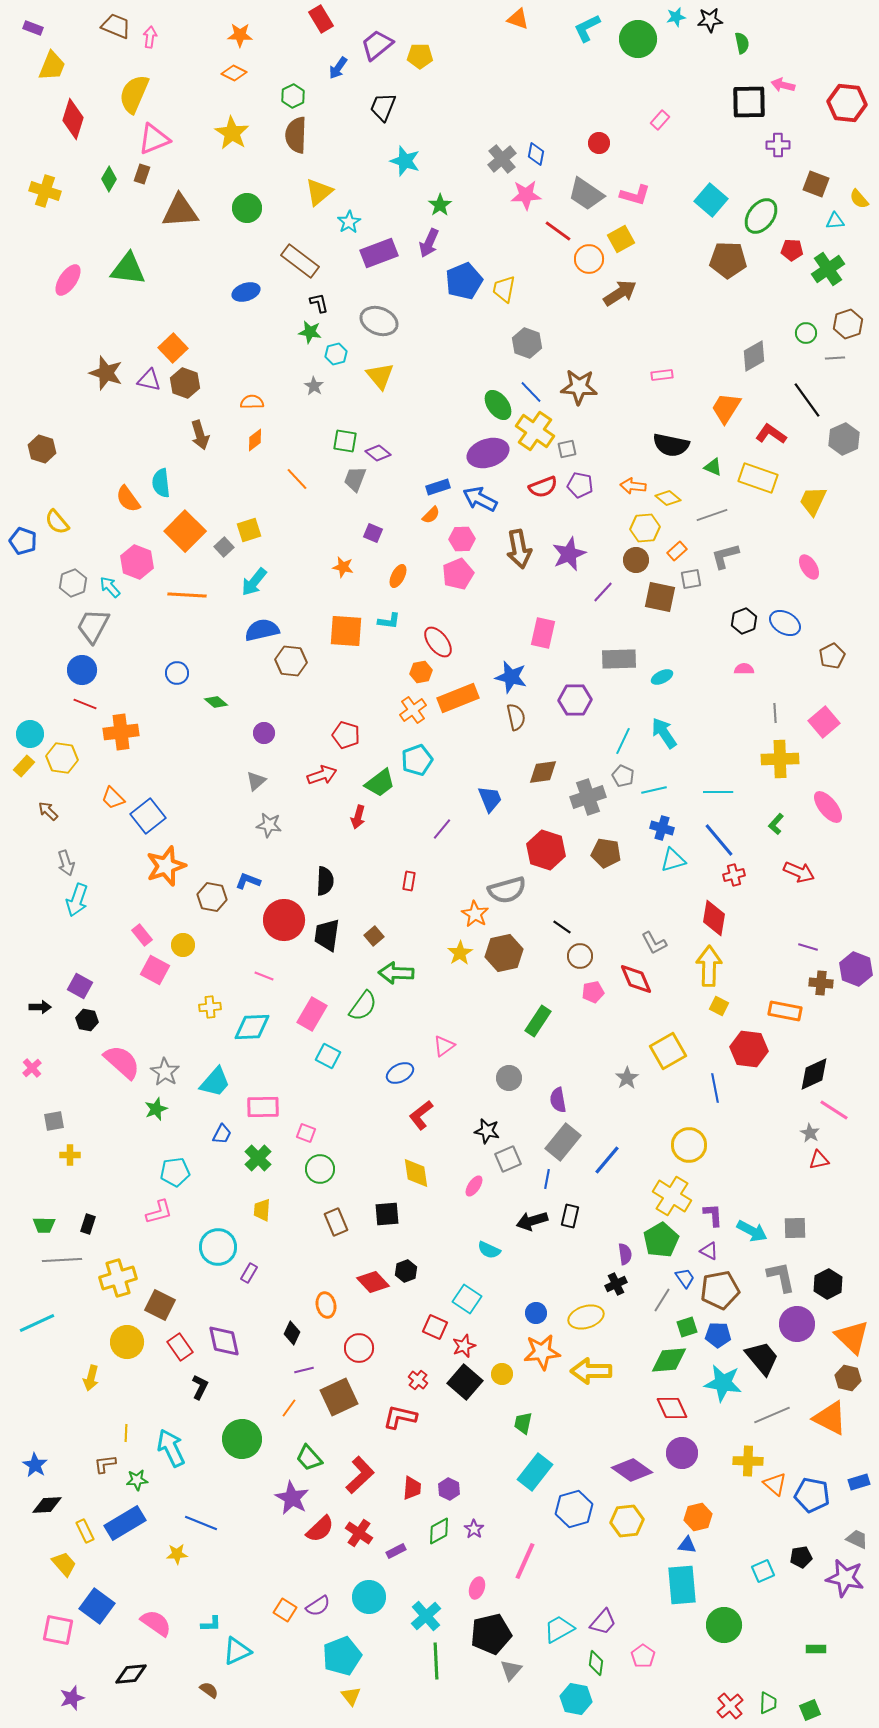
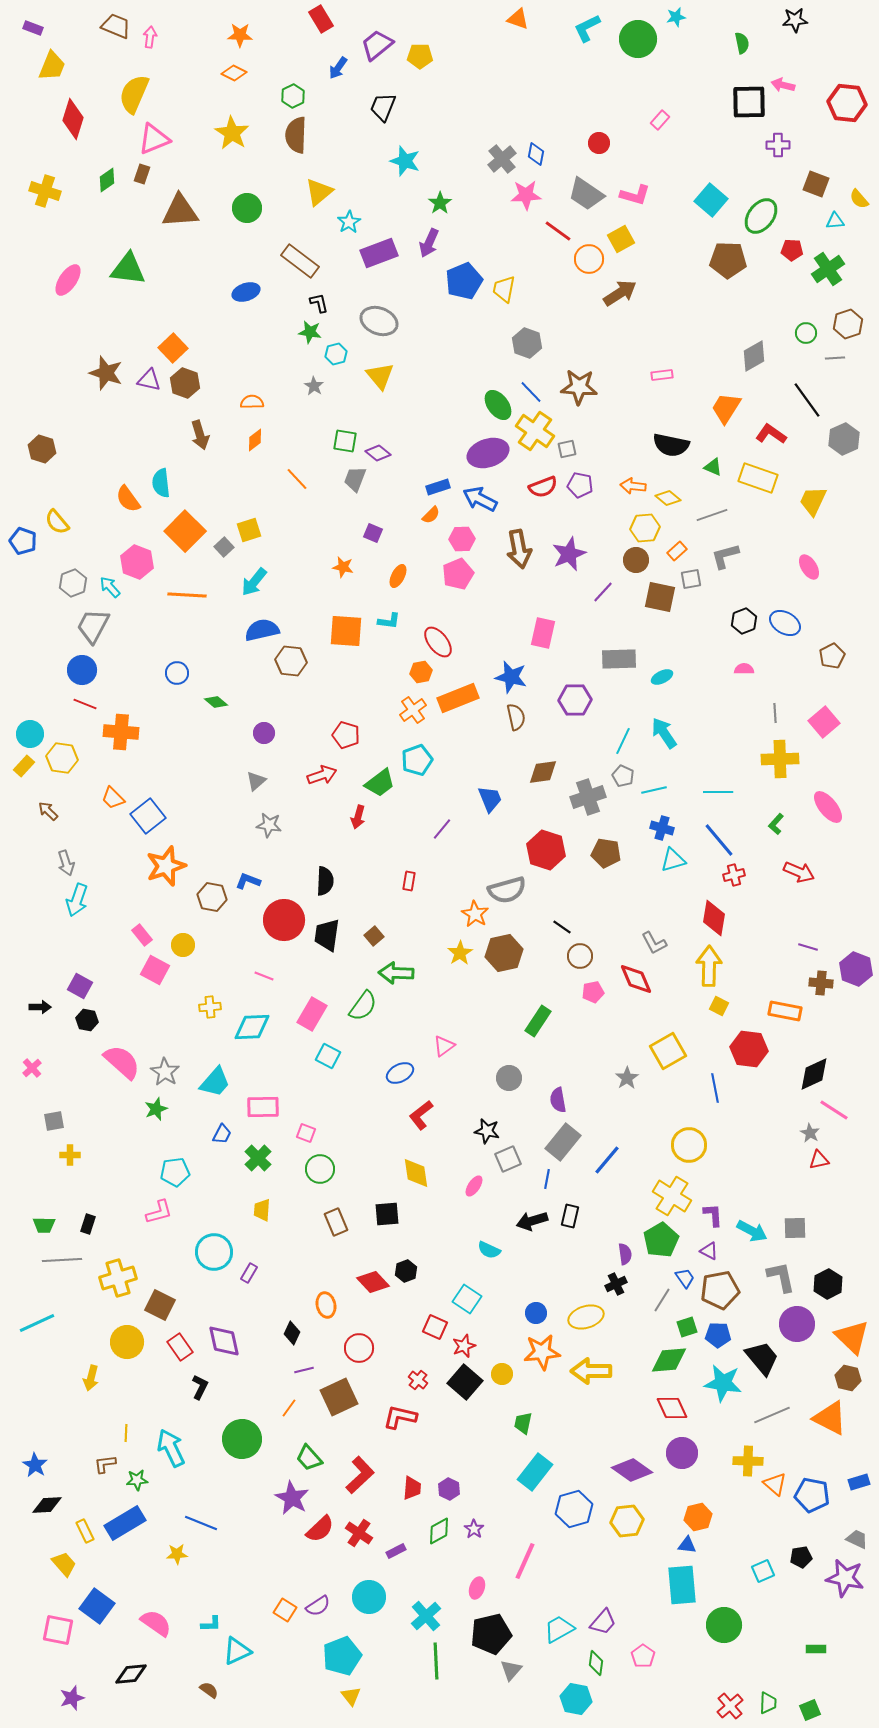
black star at (710, 20): moved 85 px right
green diamond at (109, 179): moved 2 px left, 1 px down; rotated 25 degrees clockwise
green star at (440, 205): moved 2 px up
orange cross at (121, 732): rotated 12 degrees clockwise
cyan circle at (218, 1247): moved 4 px left, 5 px down
